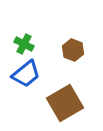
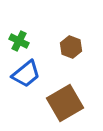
green cross: moved 5 px left, 3 px up
brown hexagon: moved 2 px left, 3 px up
